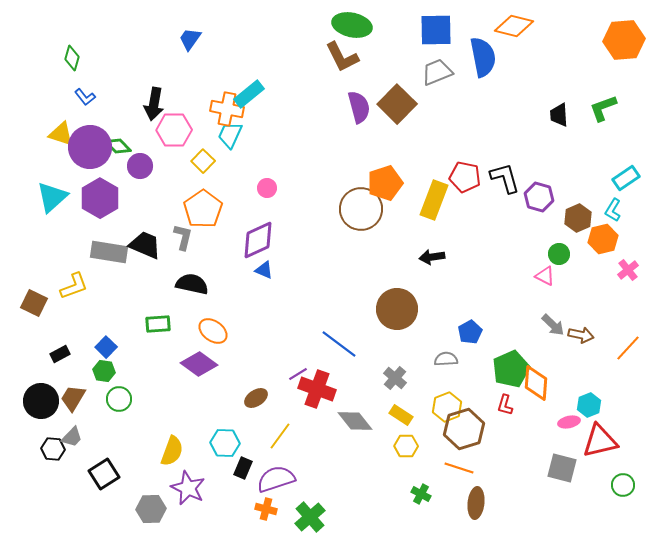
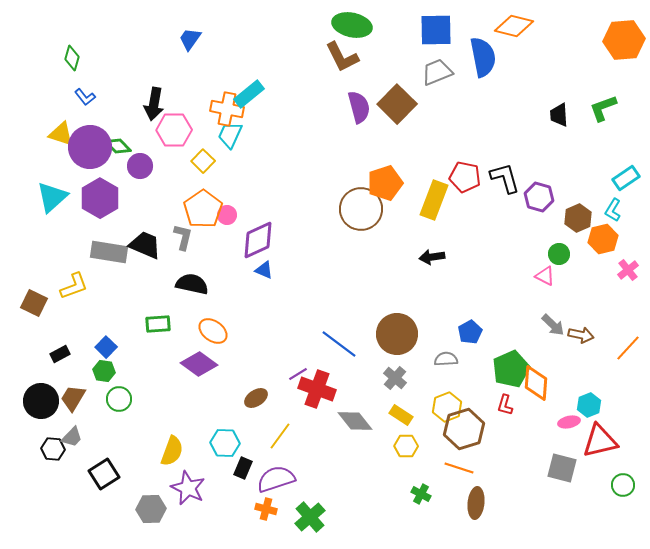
pink circle at (267, 188): moved 40 px left, 27 px down
brown circle at (397, 309): moved 25 px down
